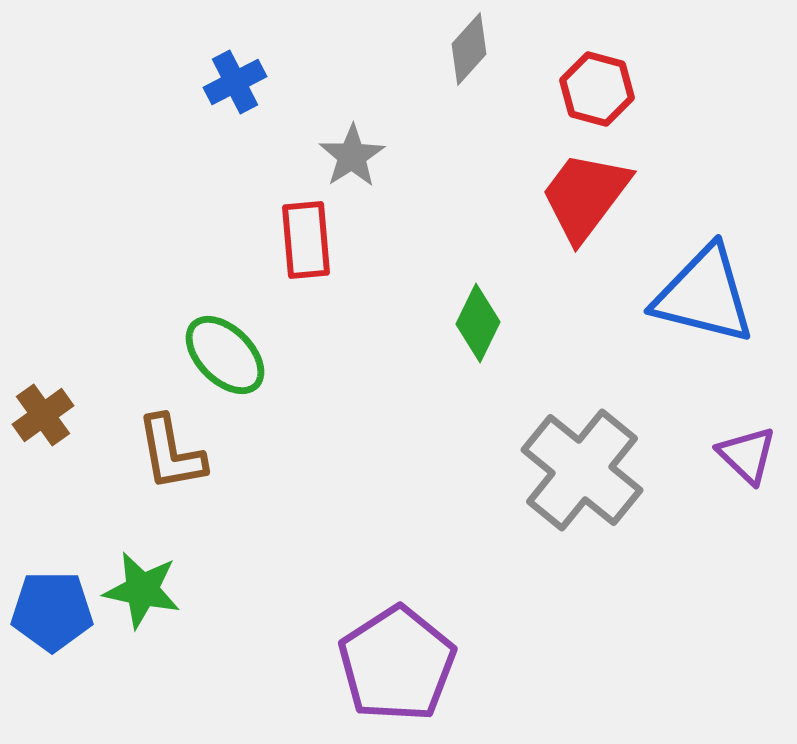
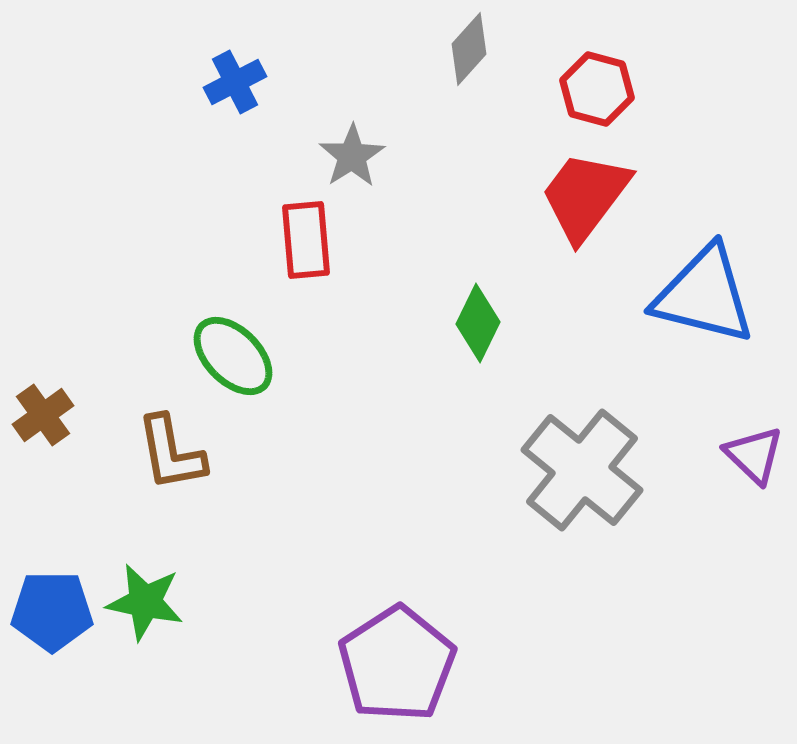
green ellipse: moved 8 px right, 1 px down
purple triangle: moved 7 px right
green star: moved 3 px right, 12 px down
